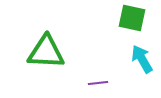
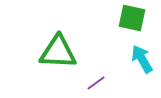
green triangle: moved 12 px right
purple line: moved 2 px left; rotated 30 degrees counterclockwise
